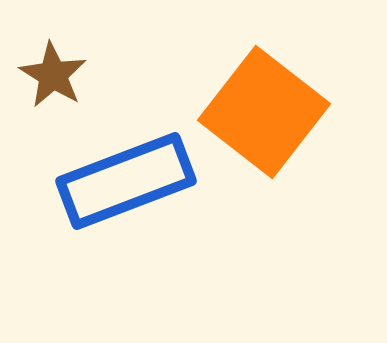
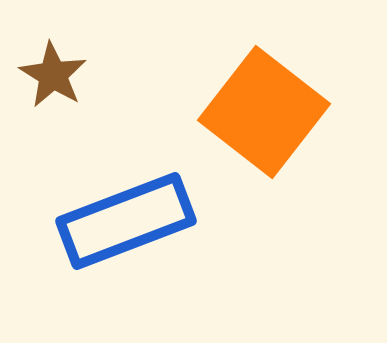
blue rectangle: moved 40 px down
